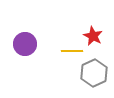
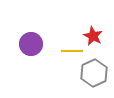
purple circle: moved 6 px right
